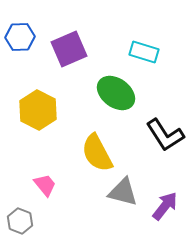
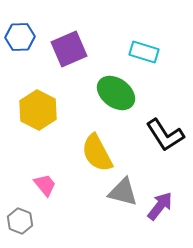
purple arrow: moved 5 px left
